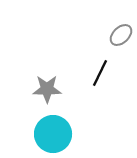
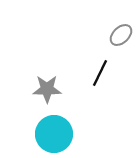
cyan circle: moved 1 px right
